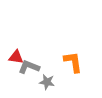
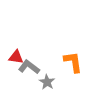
gray L-shape: rotated 15 degrees clockwise
gray star: rotated 21 degrees clockwise
